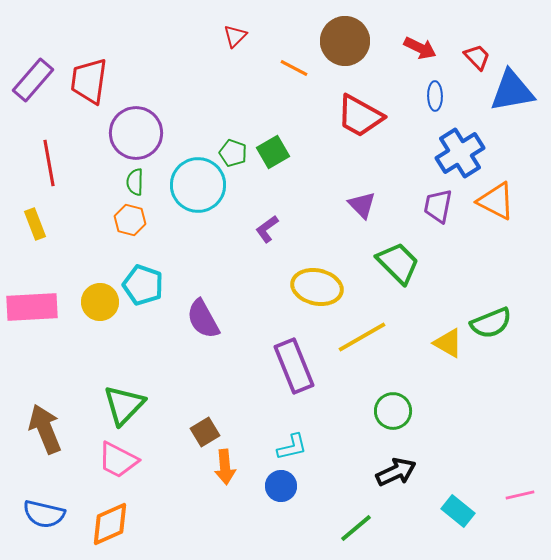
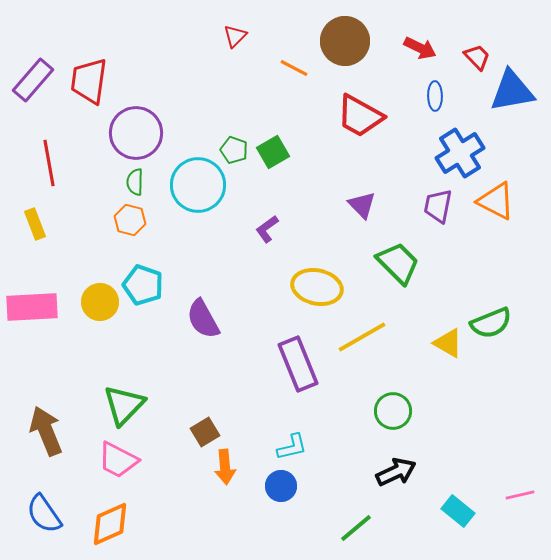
green pentagon at (233, 153): moved 1 px right, 3 px up
purple rectangle at (294, 366): moved 4 px right, 2 px up
brown arrow at (45, 429): moved 1 px right, 2 px down
blue semicircle at (44, 514): rotated 42 degrees clockwise
